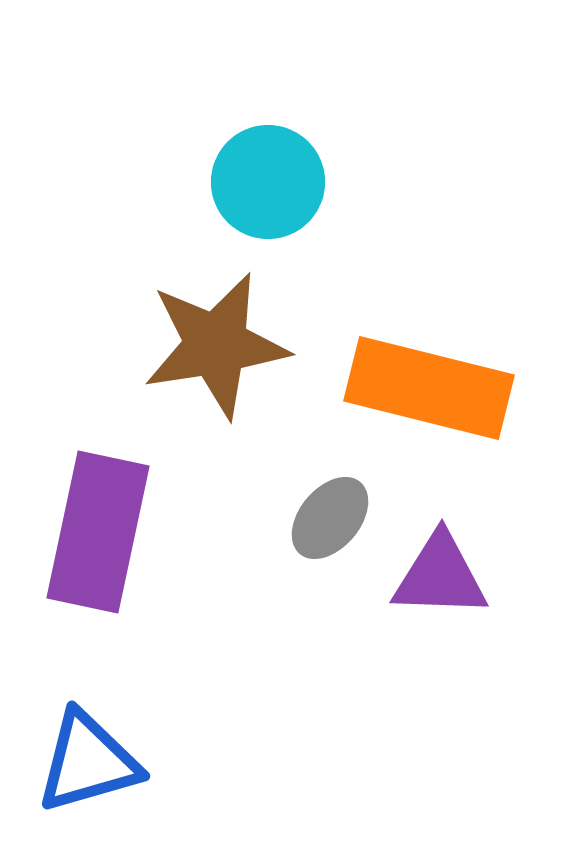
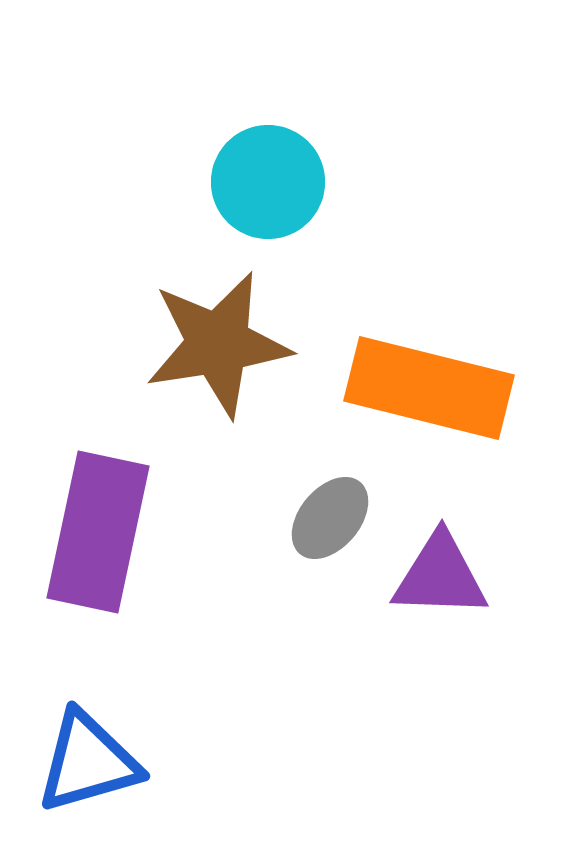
brown star: moved 2 px right, 1 px up
